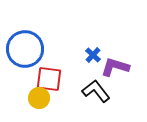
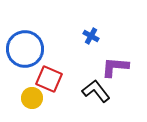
blue cross: moved 2 px left, 19 px up; rotated 14 degrees counterclockwise
purple L-shape: rotated 12 degrees counterclockwise
red square: rotated 16 degrees clockwise
yellow circle: moved 7 px left
